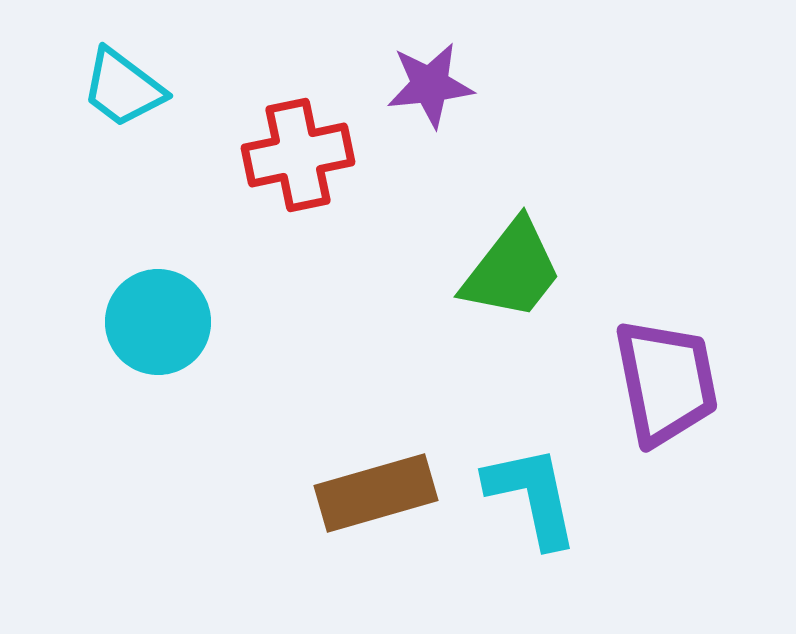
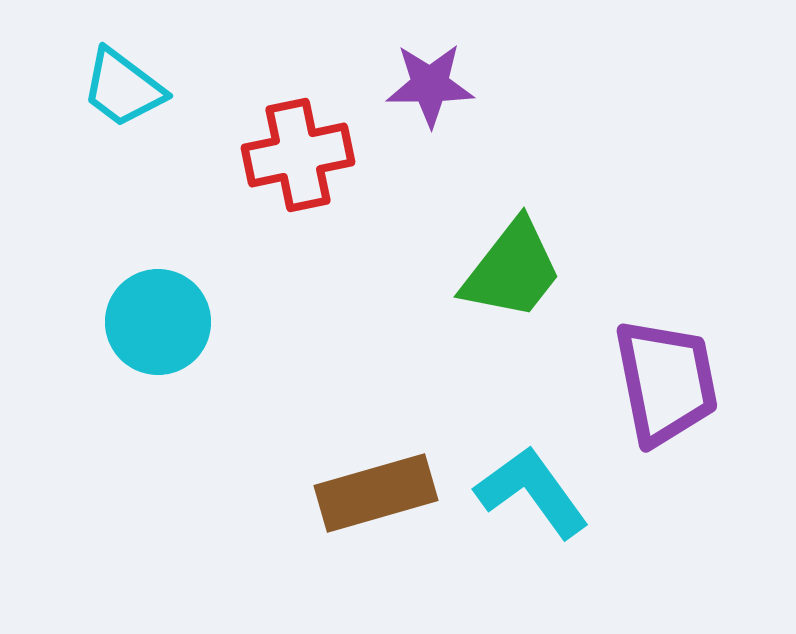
purple star: rotated 6 degrees clockwise
cyan L-shape: moved 4 px up; rotated 24 degrees counterclockwise
